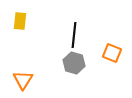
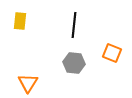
black line: moved 10 px up
gray hexagon: rotated 10 degrees counterclockwise
orange triangle: moved 5 px right, 3 px down
